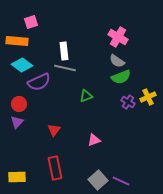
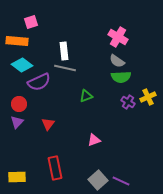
green semicircle: rotated 18 degrees clockwise
red triangle: moved 6 px left, 6 px up
